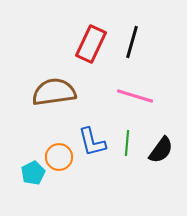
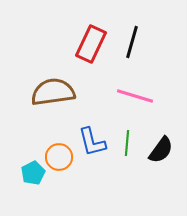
brown semicircle: moved 1 px left
